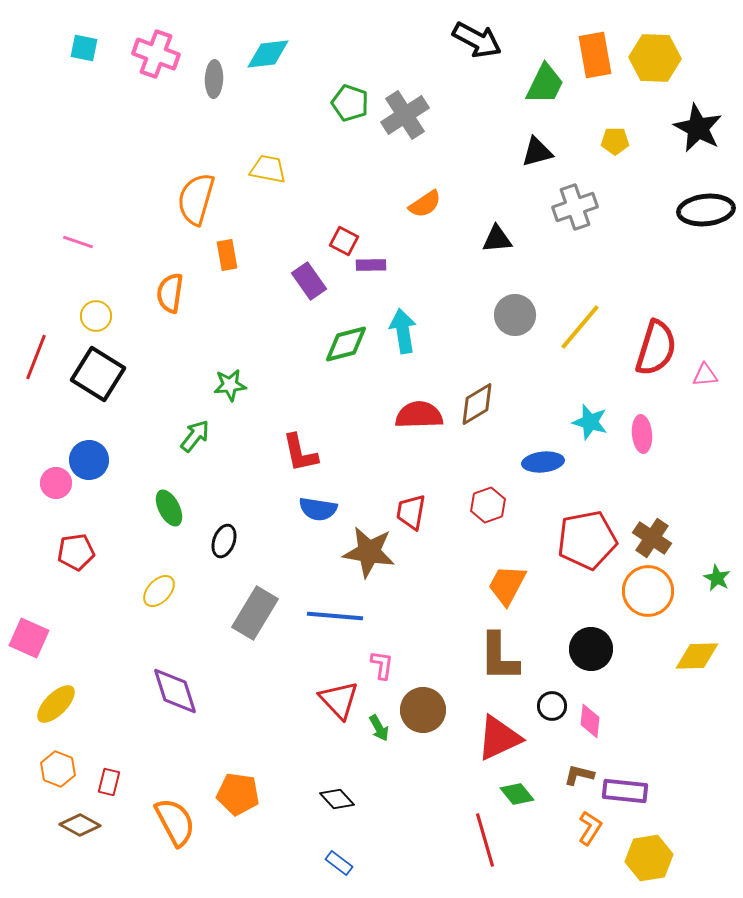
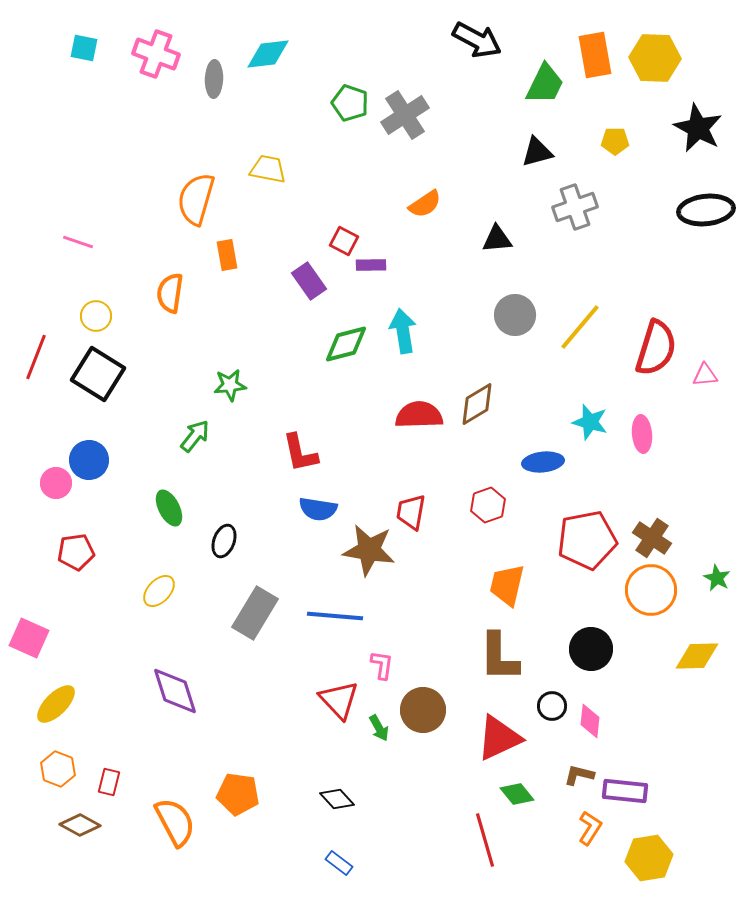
brown star at (369, 552): moved 2 px up
orange trapezoid at (507, 585): rotated 15 degrees counterclockwise
orange circle at (648, 591): moved 3 px right, 1 px up
